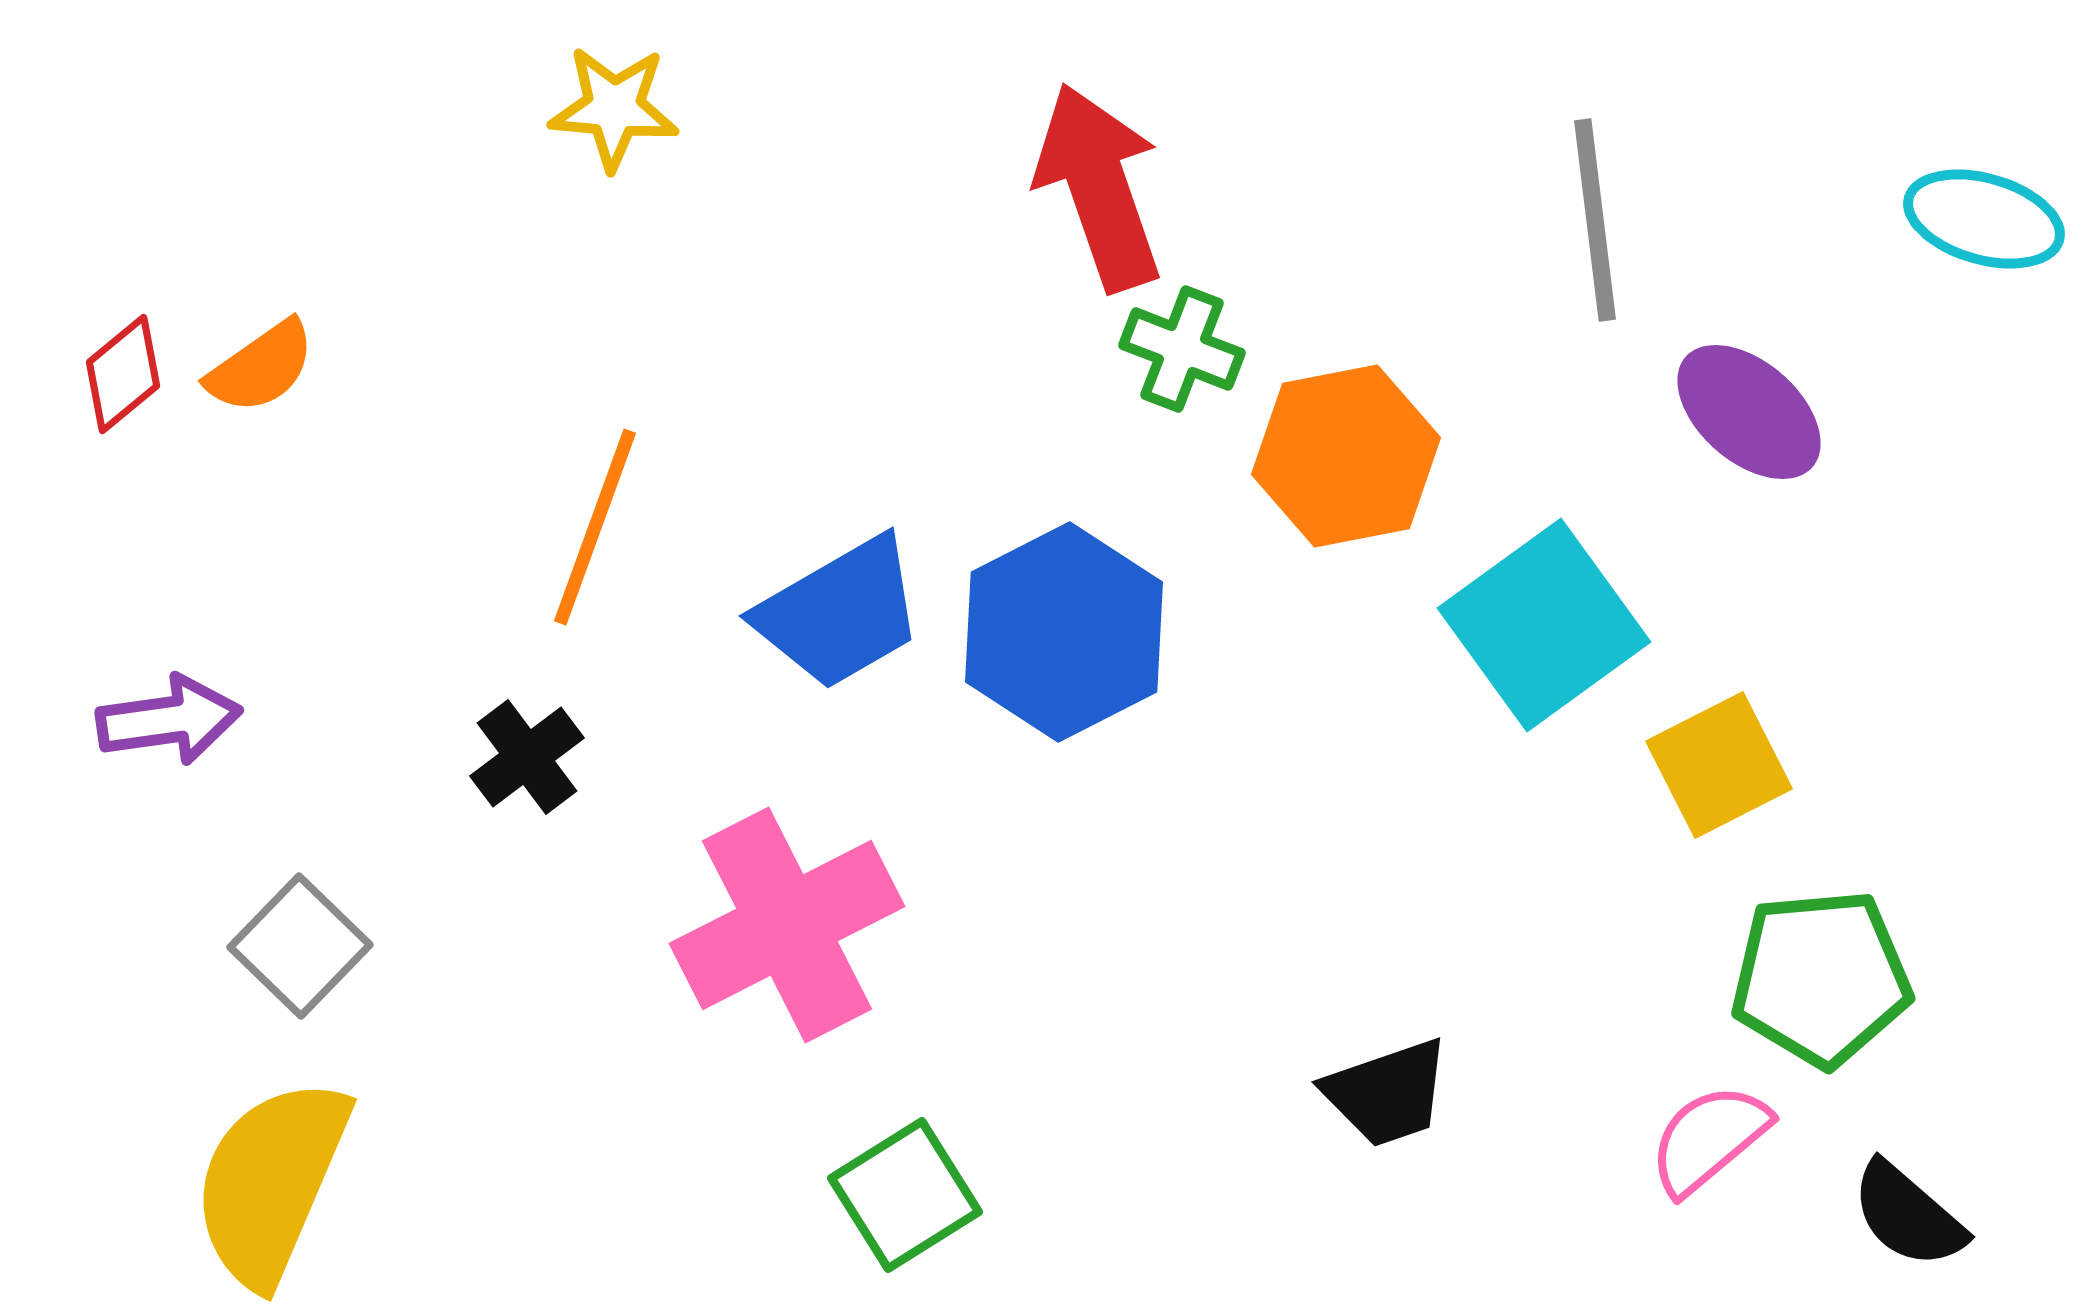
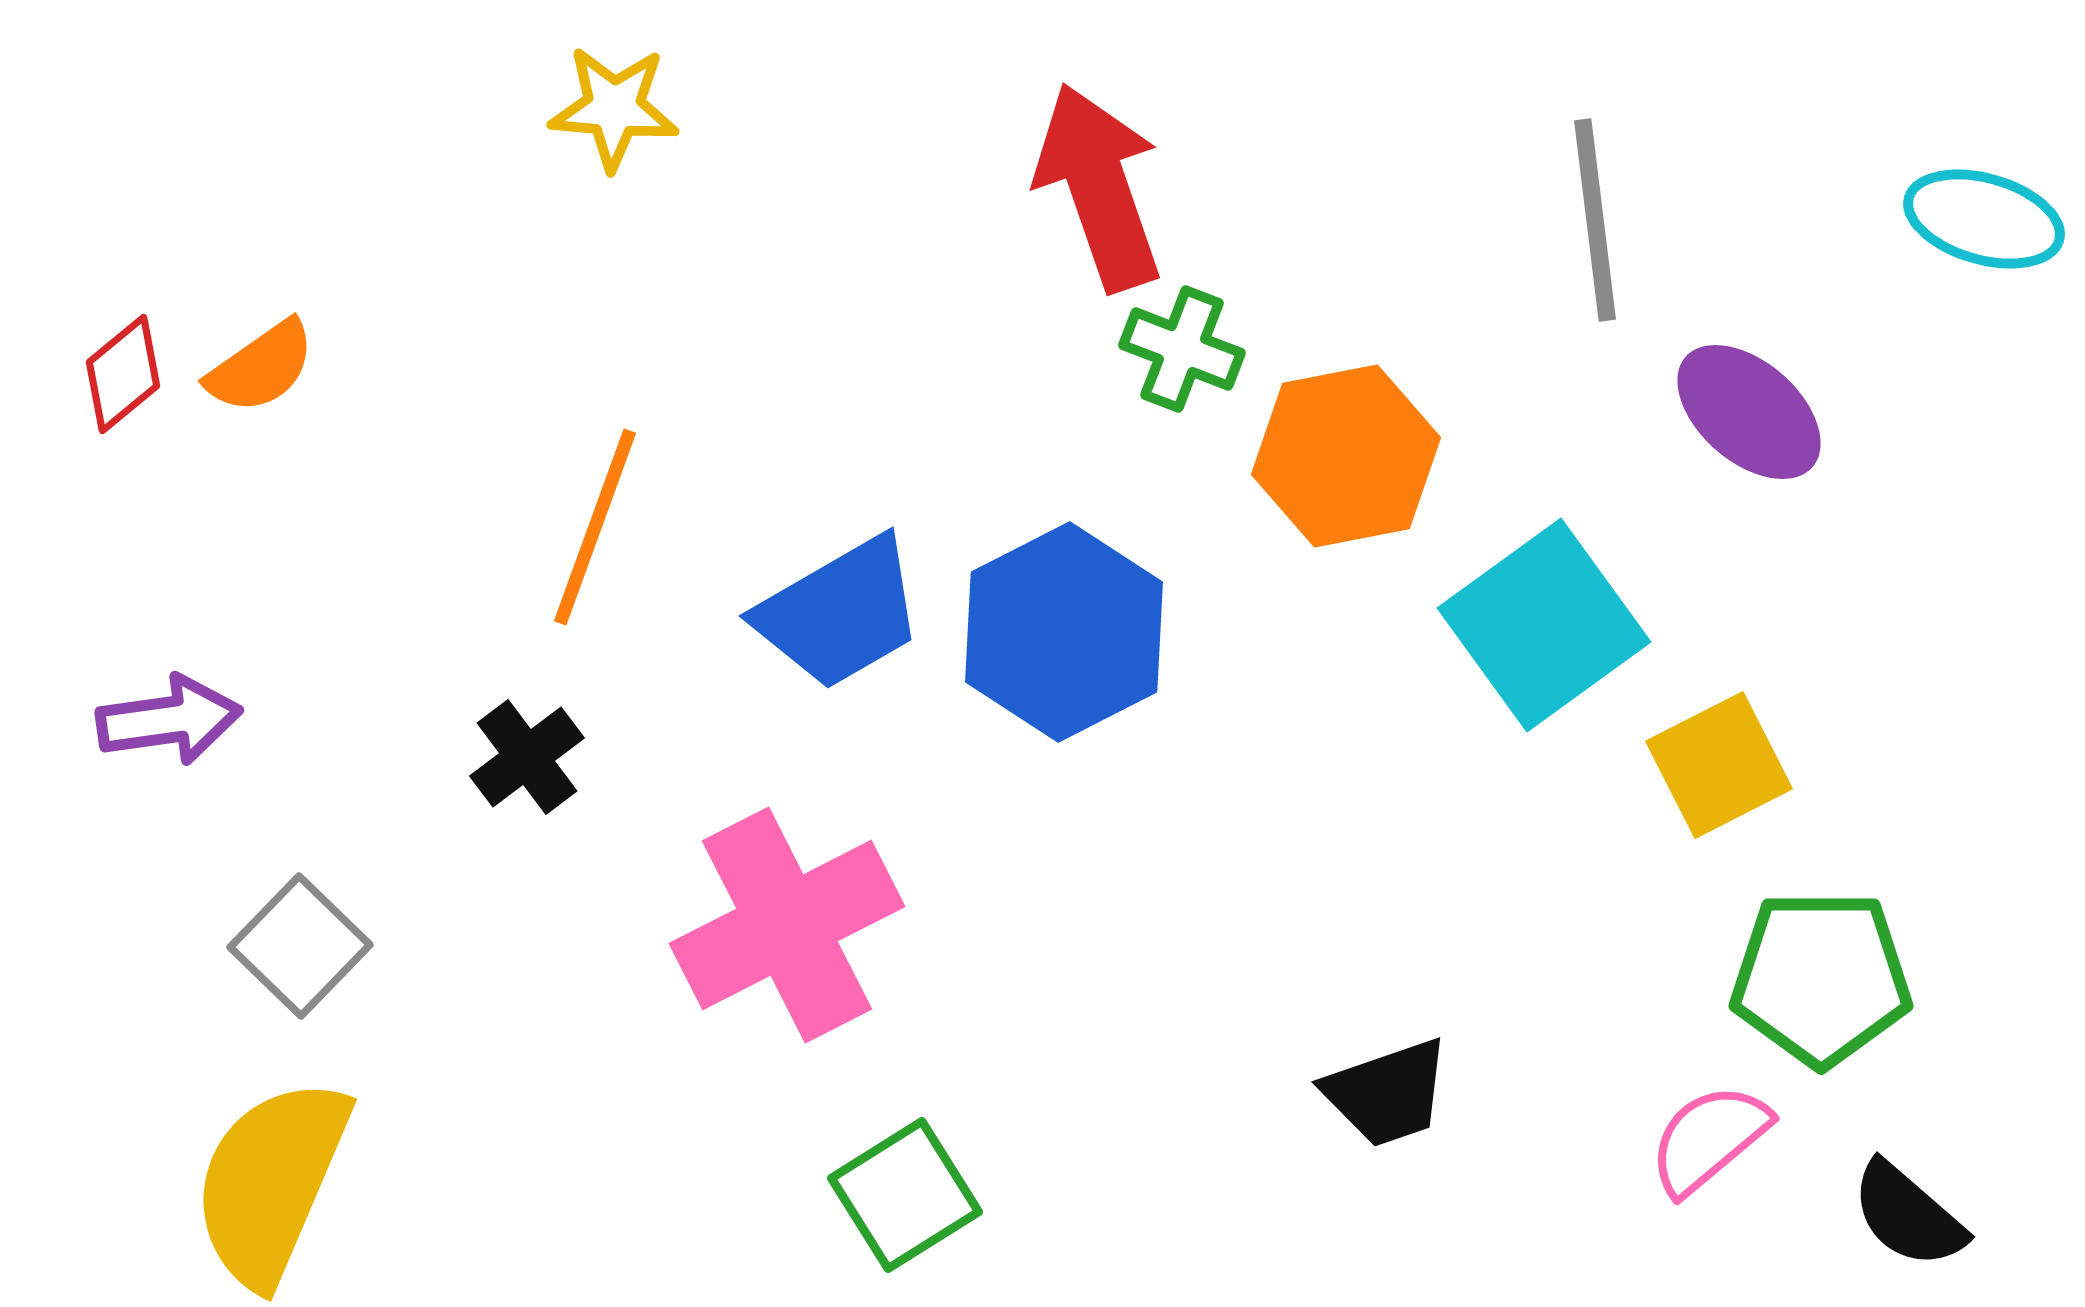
green pentagon: rotated 5 degrees clockwise
